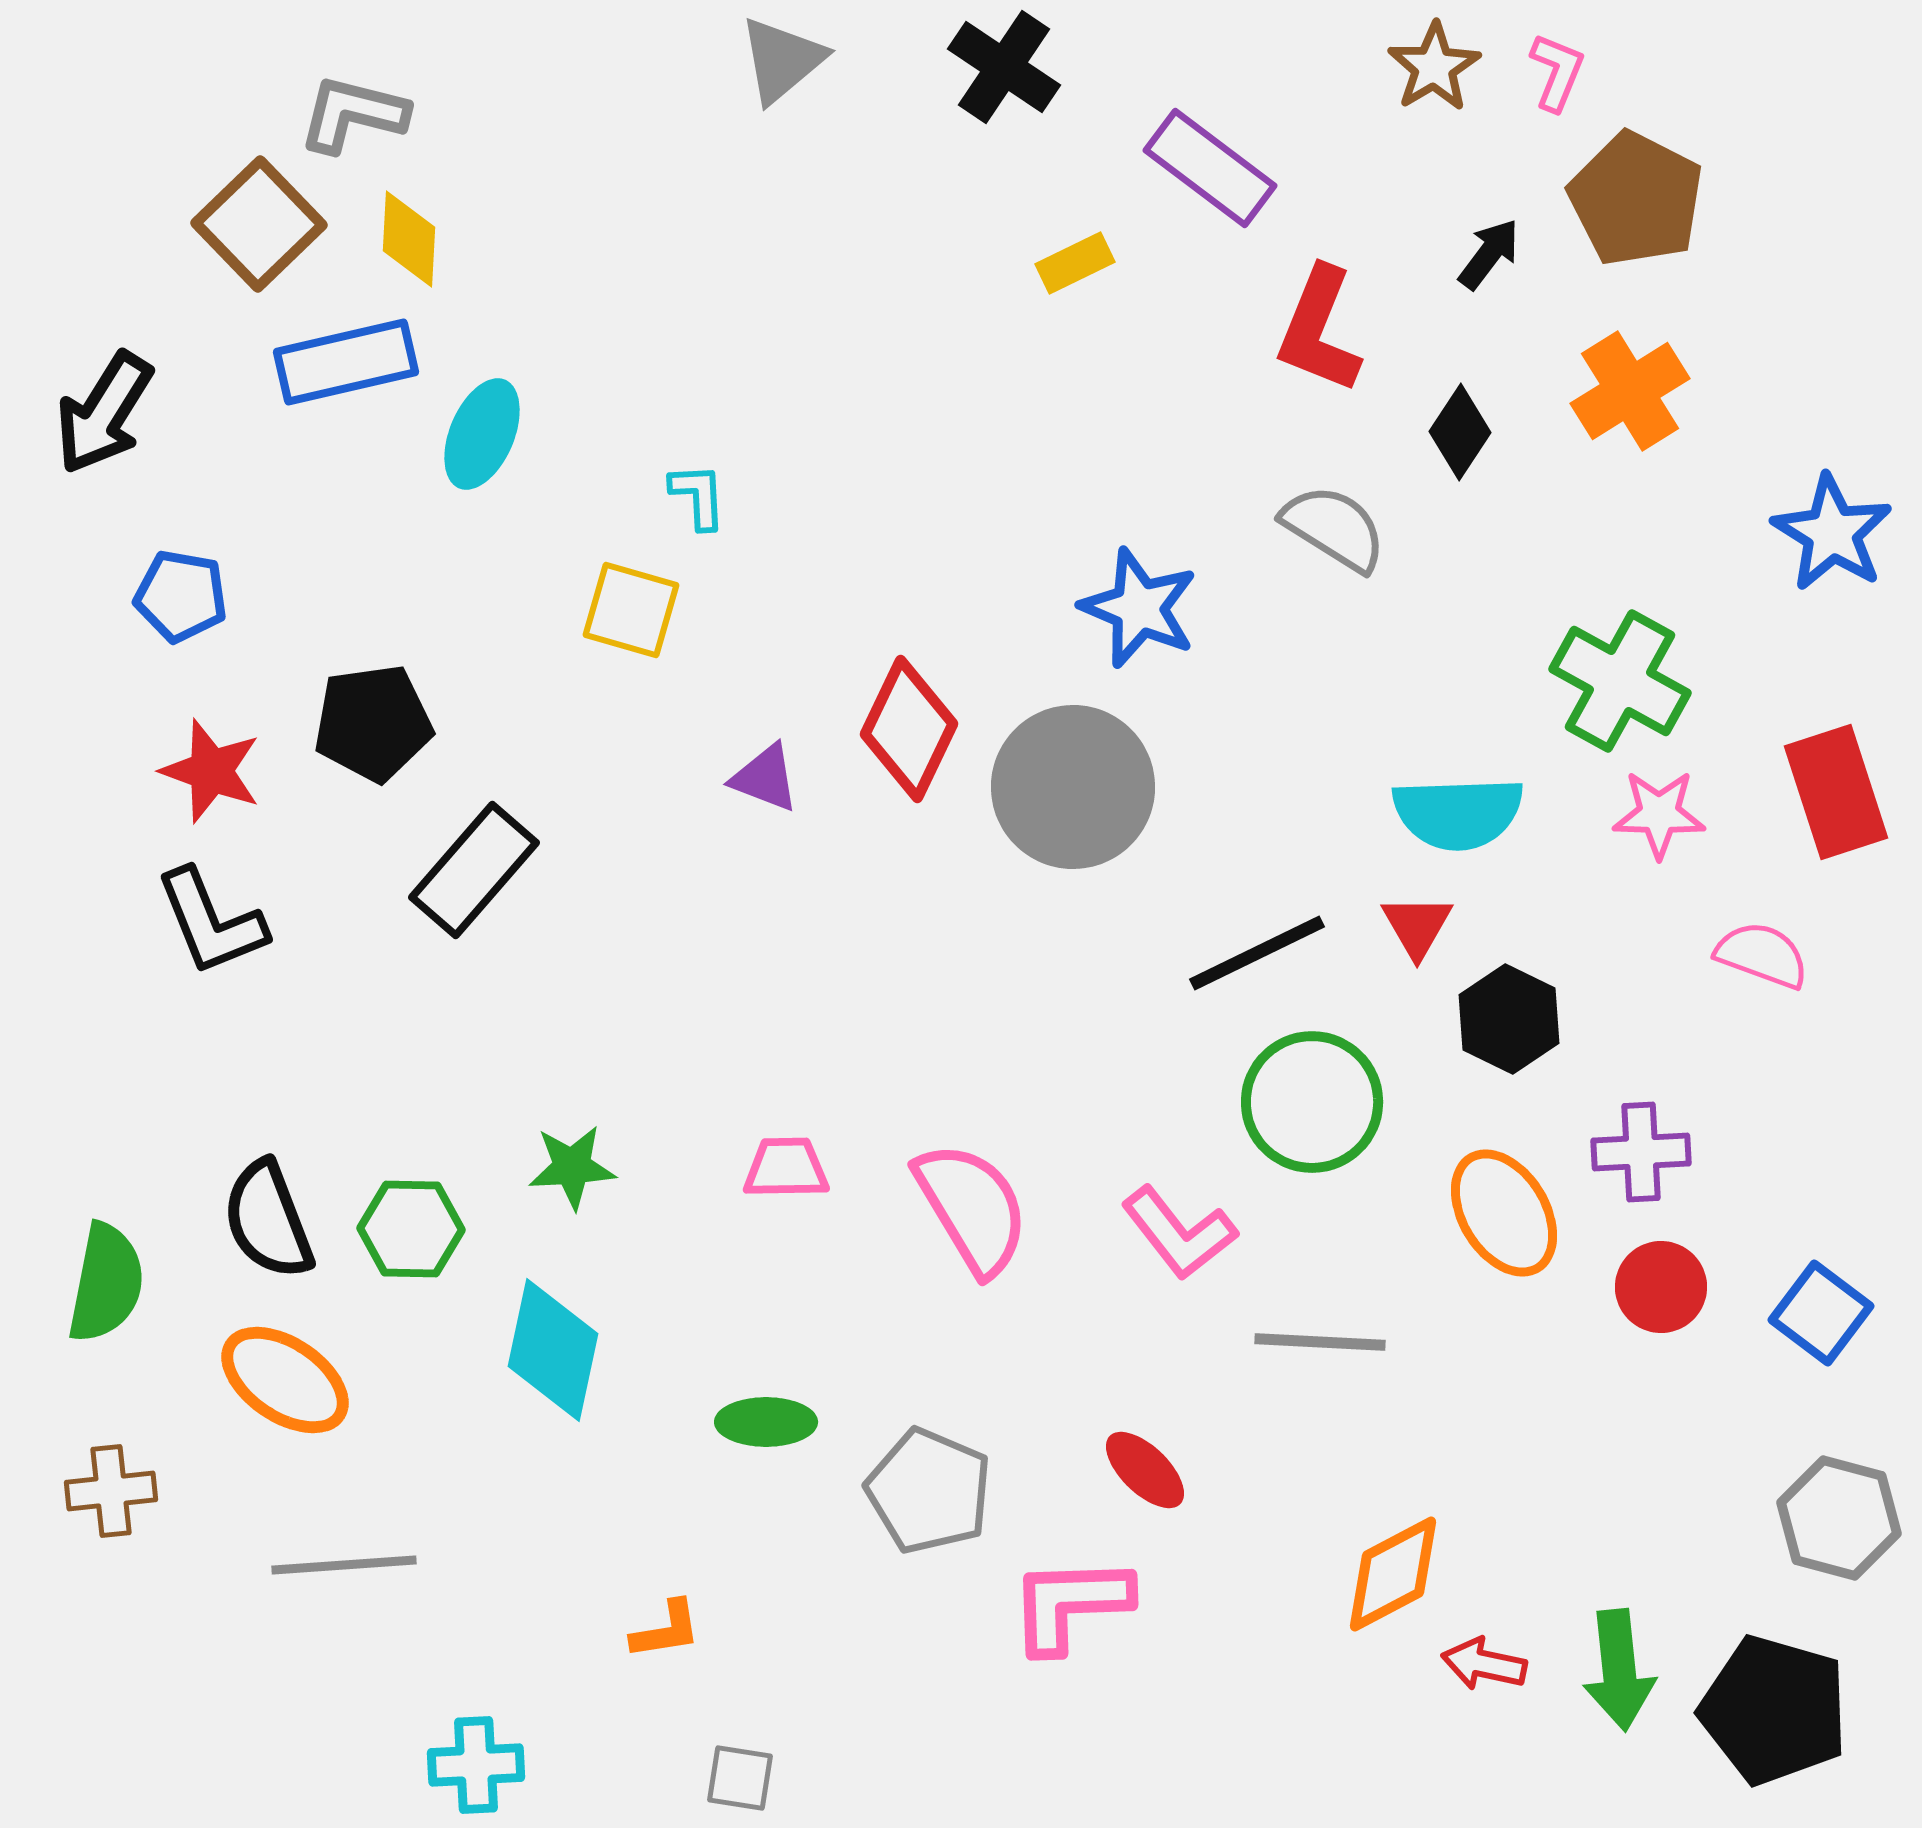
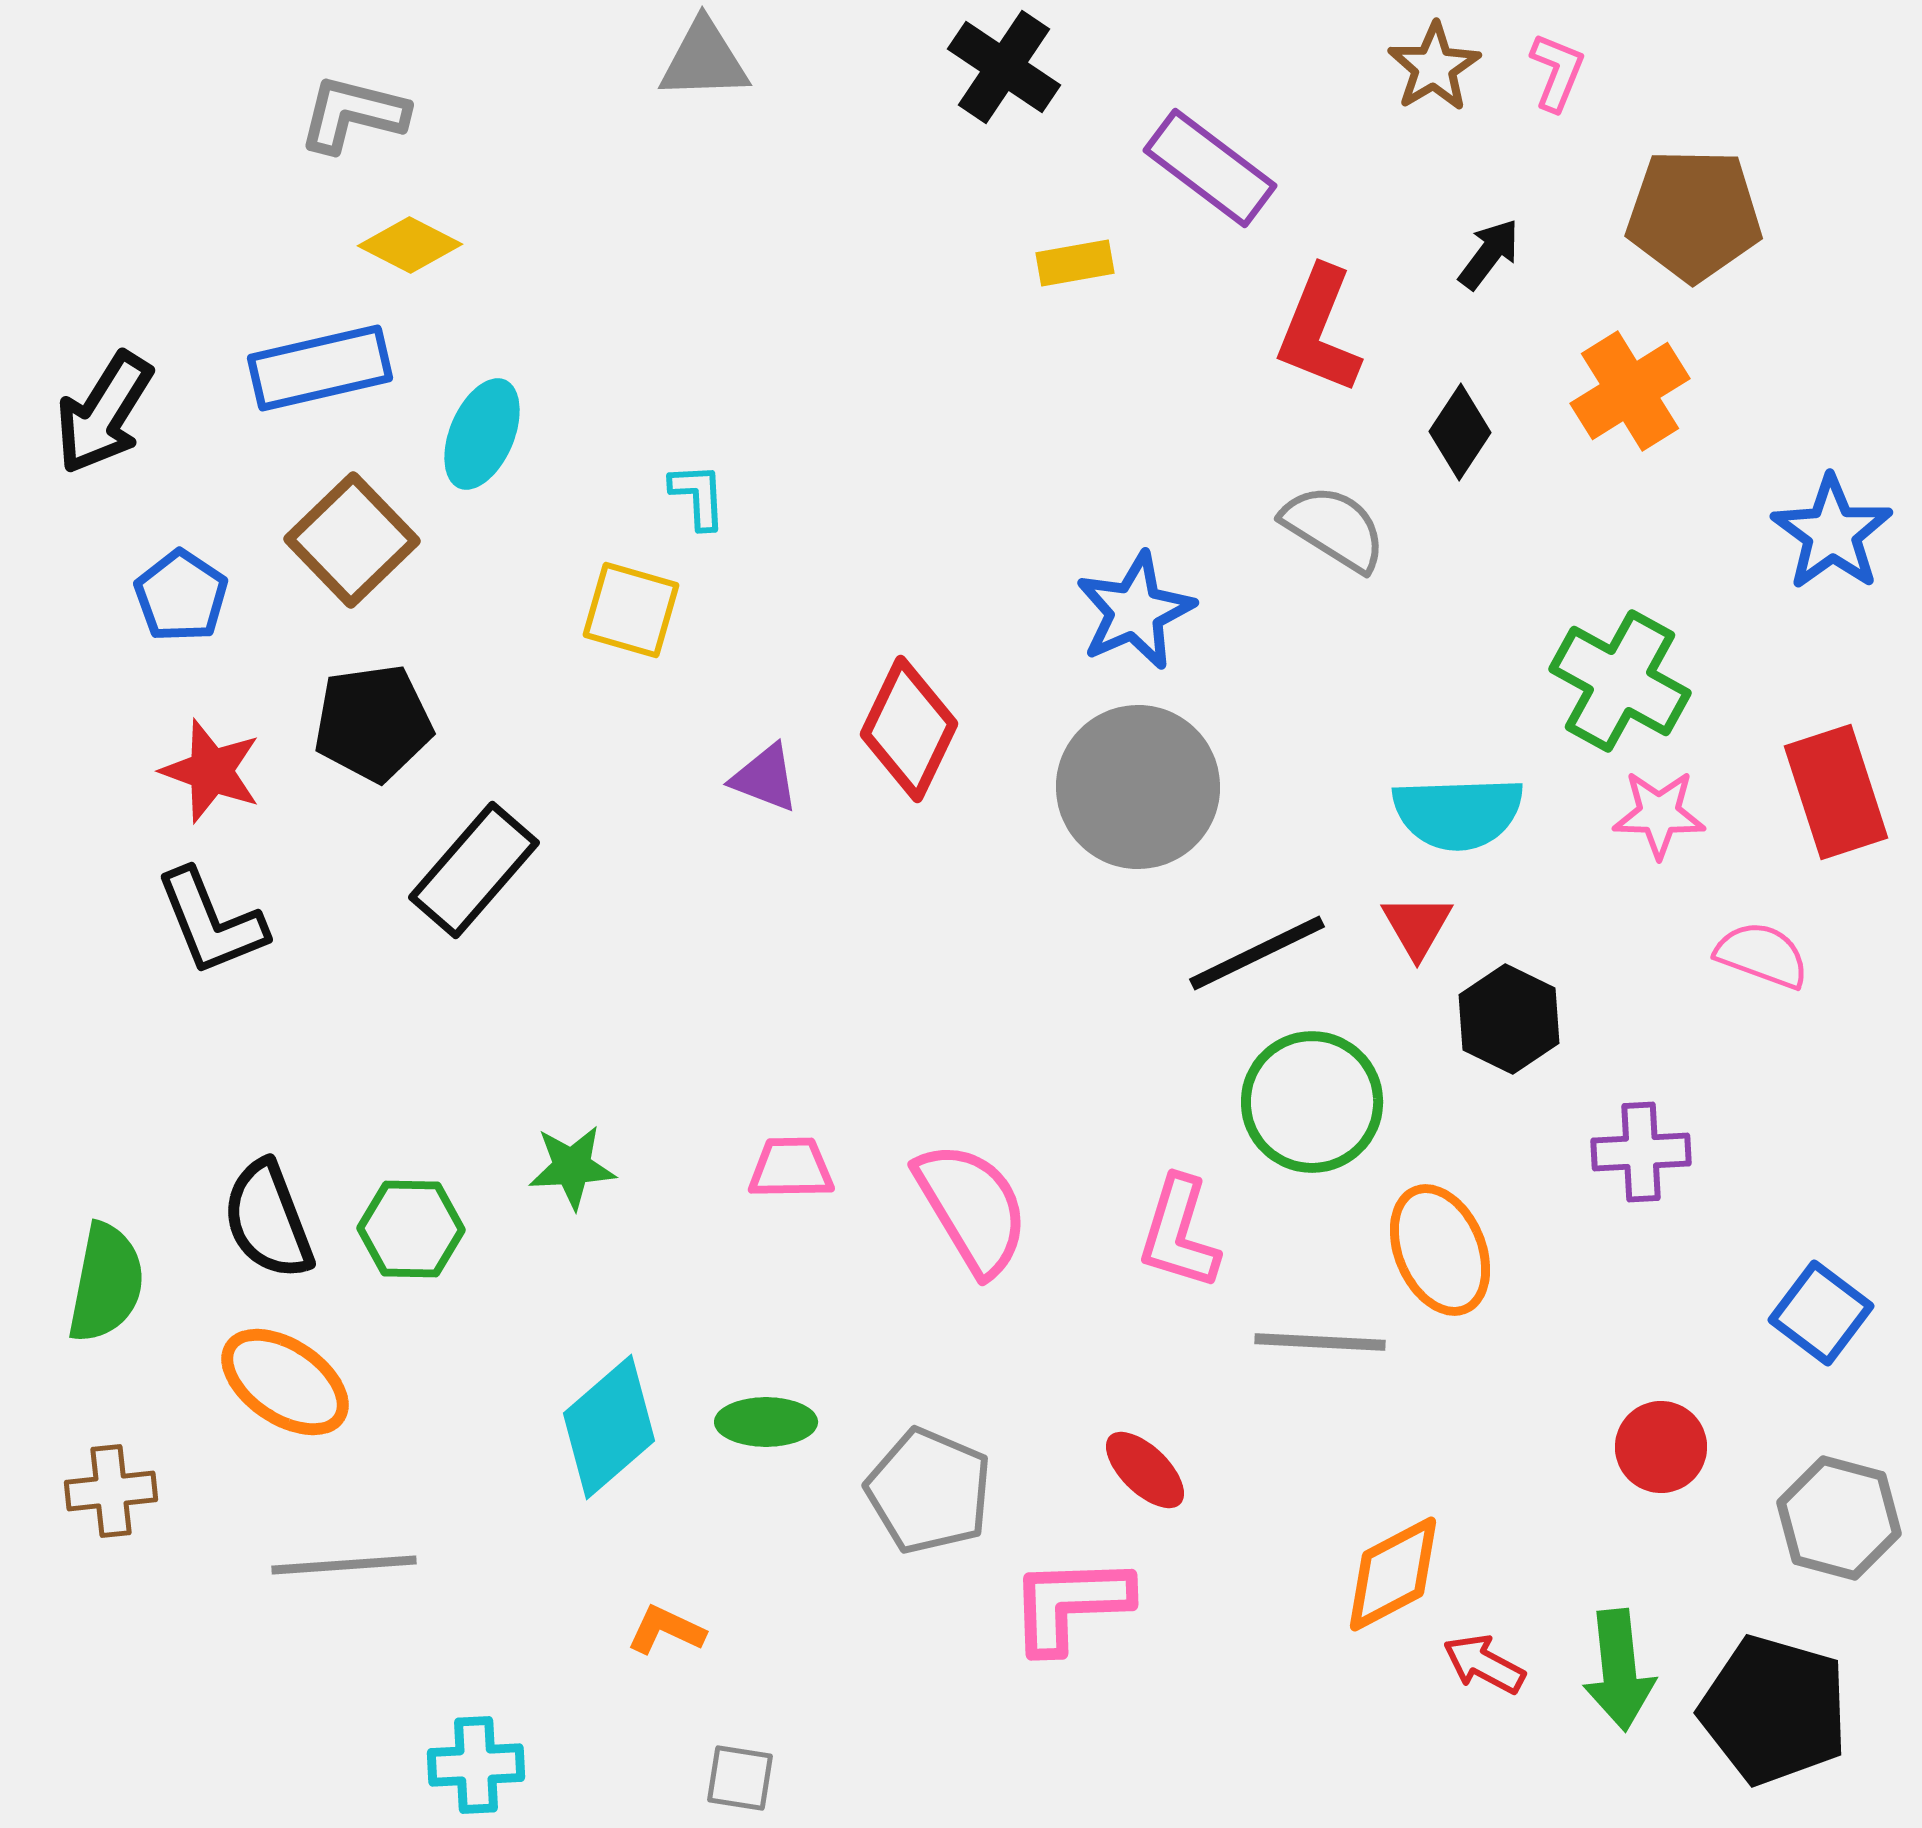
gray triangle at (782, 60): moved 78 px left; rotated 38 degrees clockwise
brown pentagon at (1636, 199): moved 58 px right, 16 px down; rotated 26 degrees counterclockwise
brown square at (259, 224): moved 93 px right, 316 px down
yellow diamond at (409, 239): moved 1 px right, 6 px down; rotated 66 degrees counterclockwise
yellow rectangle at (1075, 263): rotated 16 degrees clockwise
blue rectangle at (346, 362): moved 26 px left, 6 px down
blue star at (1832, 533): rotated 4 degrees clockwise
blue pentagon at (181, 596): rotated 24 degrees clockwise
blue star at (1139, 608): moved 4 px left, 3 px down; rotated 25 degrees clockwise
gray circle at (1073, 787): moved 65 px right
pink trapezoid at (786, 1168): moved 5 px right
orange ellipse at (1504, 1213): moved 64 px left, 37 px down; rotated 8 degrees clockwise
pink L-shape at (1179, 1233): rotated 55 degrees clockwise
red circle at (1661, 1287): moved 160 px down
cyan diamond at (553, 1350): moved 56 px right, 77 px down; rotated 37 degrees clockwise
orange ellipse at (285, 1380): moved 2 px down
orange L-shape at (666, 1630): rotated 146 degrees counterclockwise
red arrow at (1484, 1664): rotated 16 degrees clockwise
